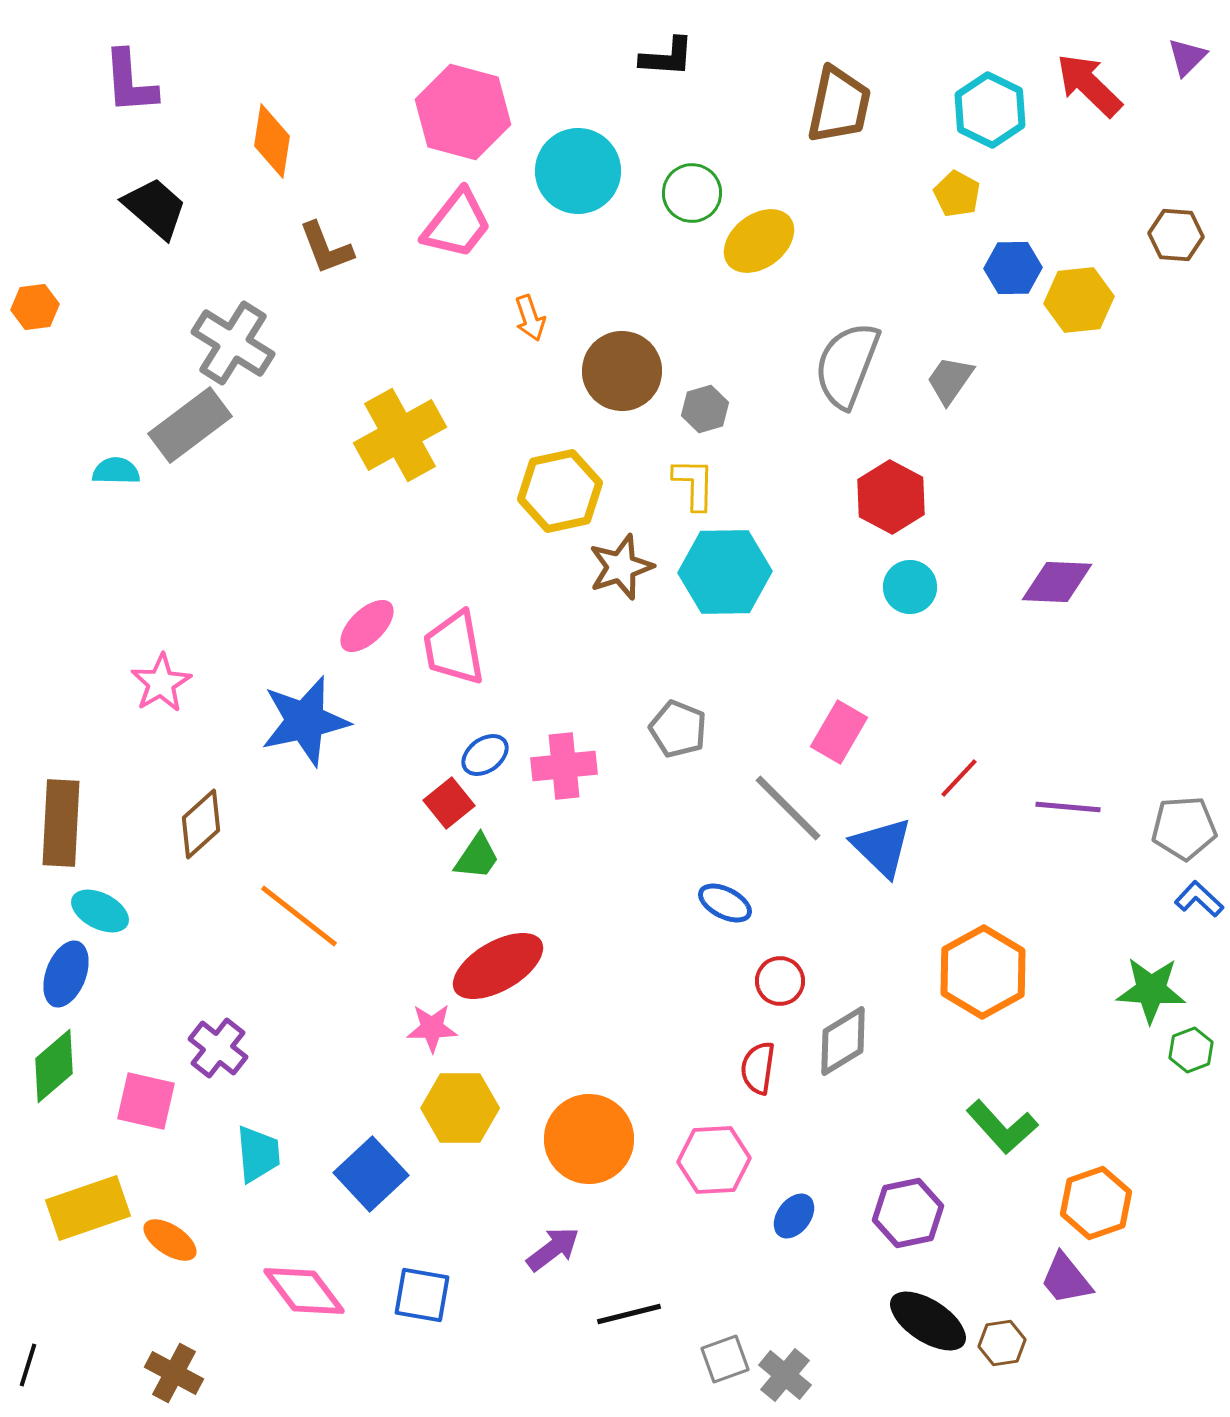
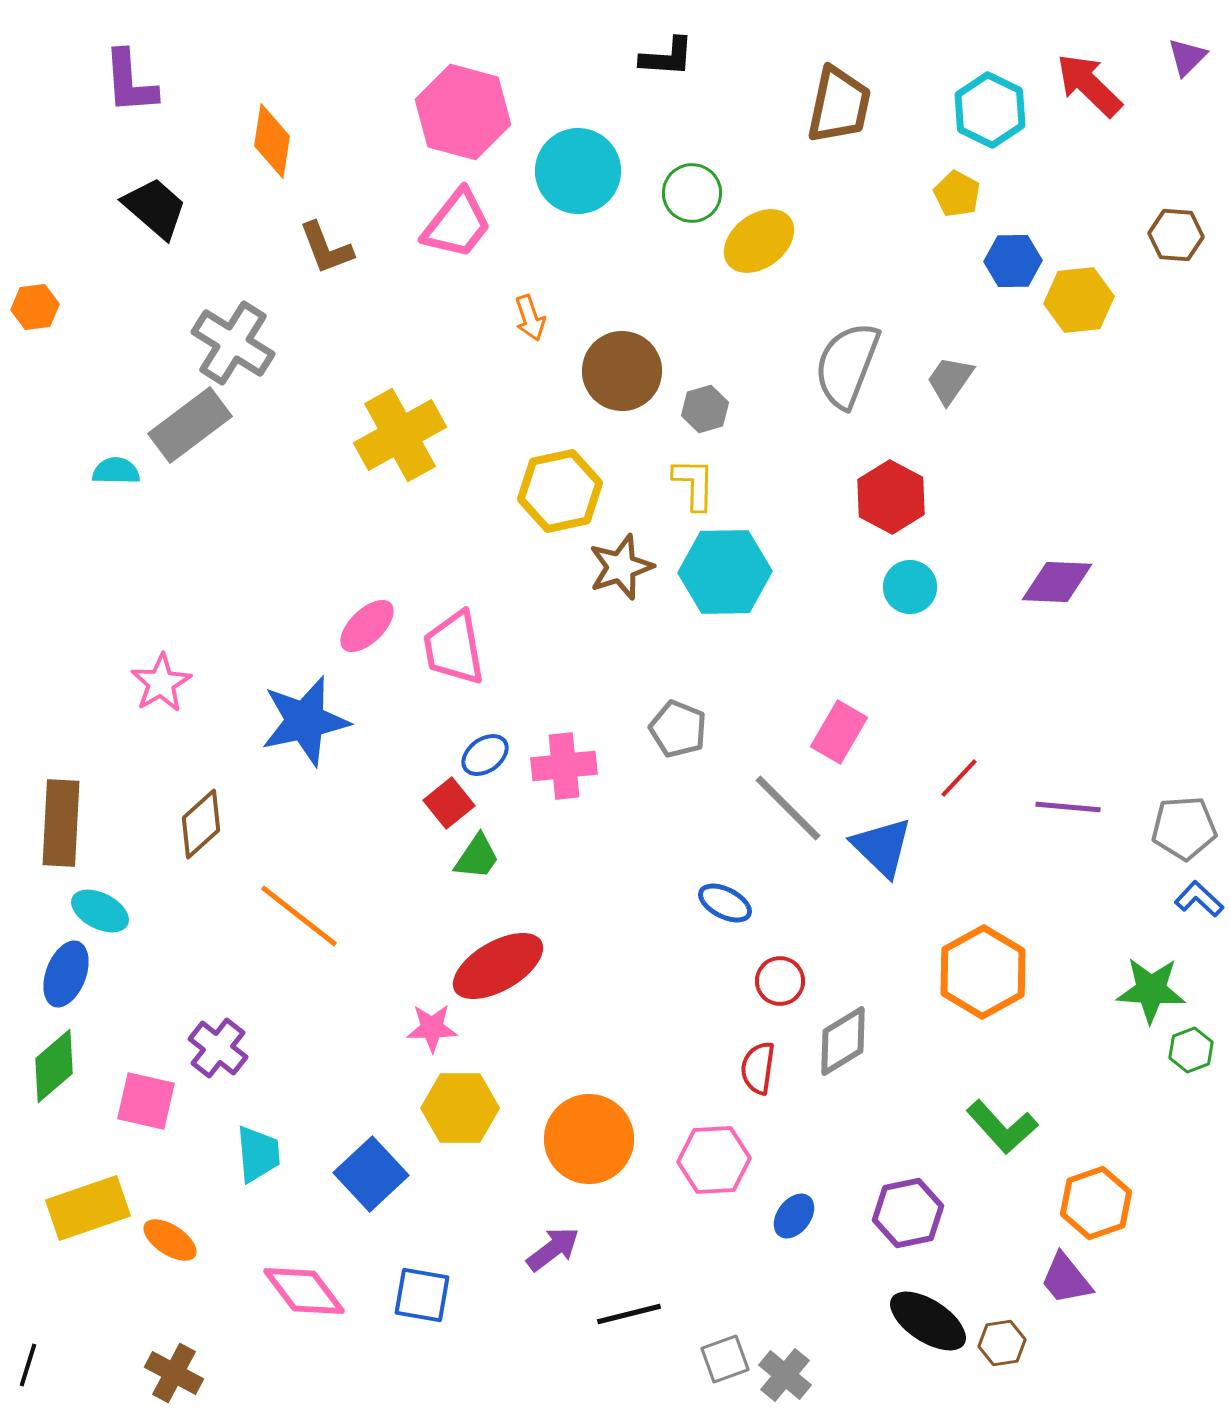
blue hexagon at (1013, 268): moved 7 px up
